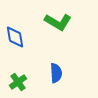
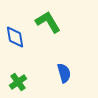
green L-shape: moved 10 px left; rotated 152 degrees counterclockwise
blue semicircle: moved 8 px right; rotated 12 degrees counterclockwise
